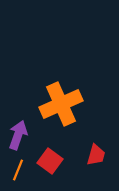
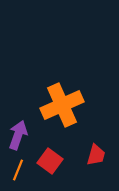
orange cross: moved 1 px right, 1 px down
